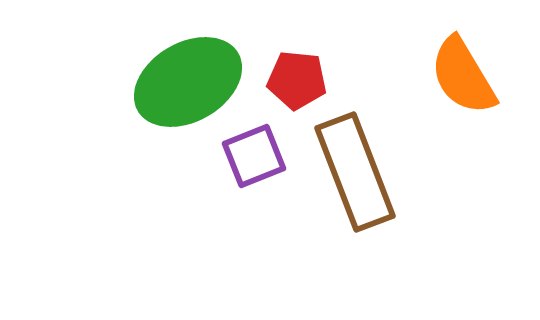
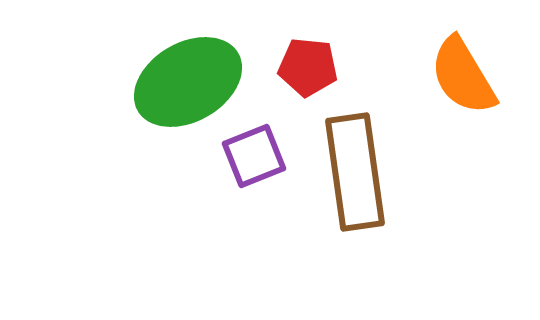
red pentagon: moved 11 px right, 13 px up
brown rectangle: rotated 13 degrees clockwise
